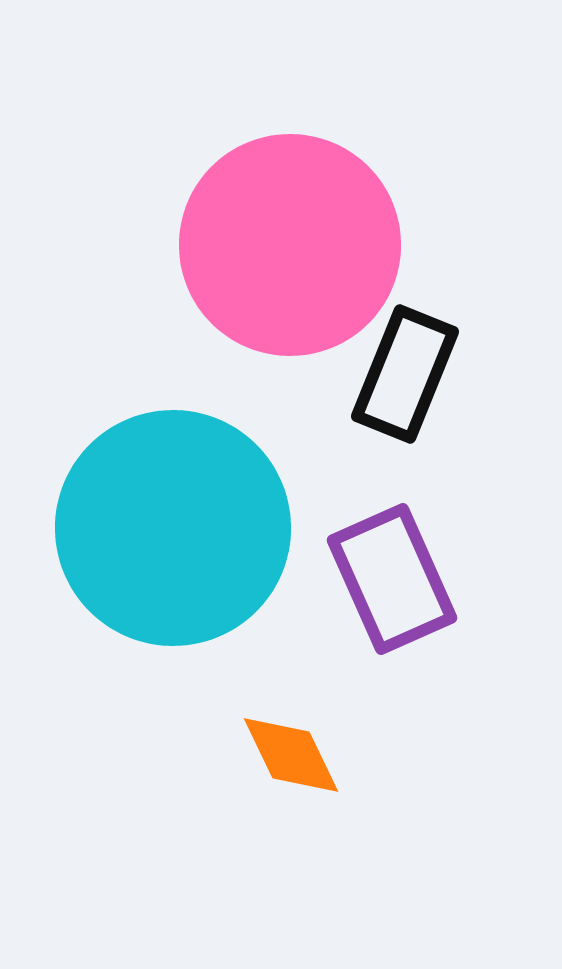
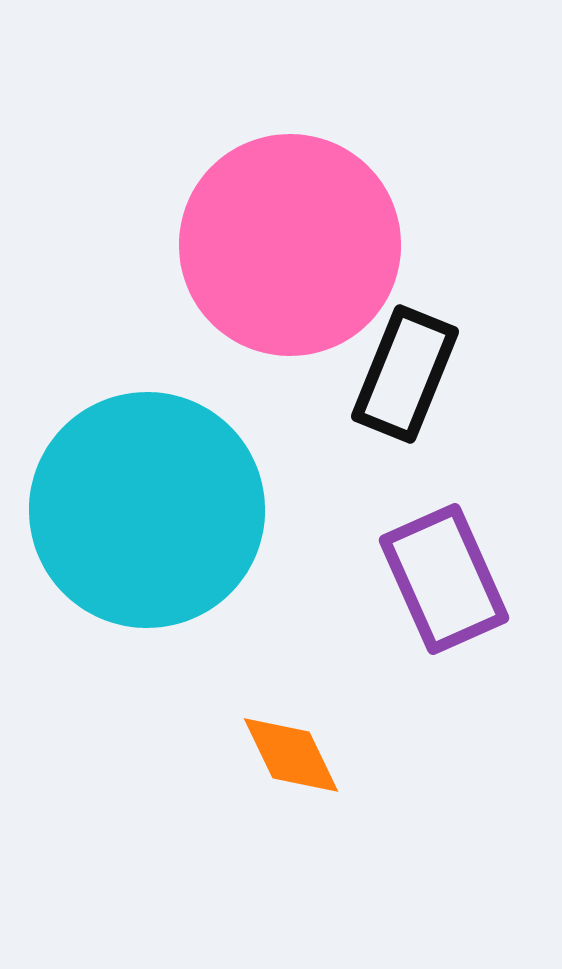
cyan circle: moved 26 px left, 18 px up
purple rectangle: moved 52 px right
